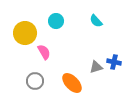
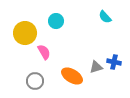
cyan semicircle: moved 9 px right, 4 px up
orange ellipse: moved 7 px up; rotated 15 degrees counterclockwise
